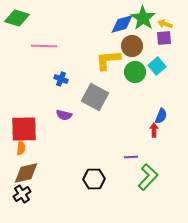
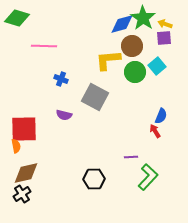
red arrow: moved 1 px right, 1 px down; rotated 32 degrees counterclockwise
orange semicircle: moved 5 px left, 2 px up; rotated 16 degrees counterclockwise
